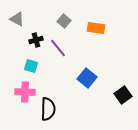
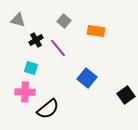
gray triangle: moved 1 px right, 1 px down; rotated 14 degrees counterclockwise
orange rectangle: moved 3 px down
black cross: rotated 16 degrees counterclockwise
cyan square: moved 2 px down
black square: moved 3 px right
black semicircle: rotated 50 degrees clockwise
